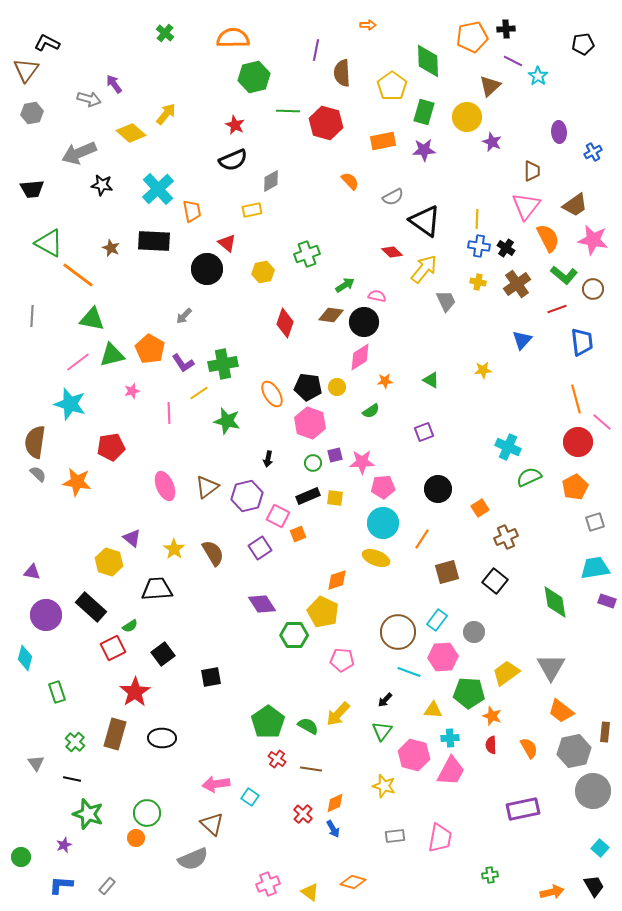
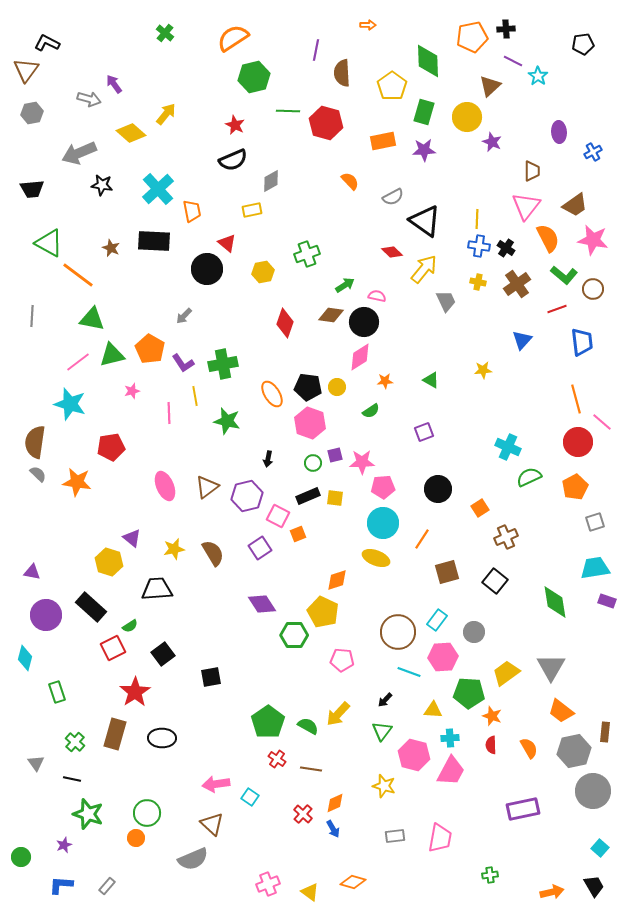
orange semicircle at (233, 38): rotated 32 degrees counterclockwise
yellow line at (199, 393): moved 4 px left, 3 px down; rotated 66 degrees counterclockwise
yellow star at (174, 549): rotated 25 degrees clockwise
